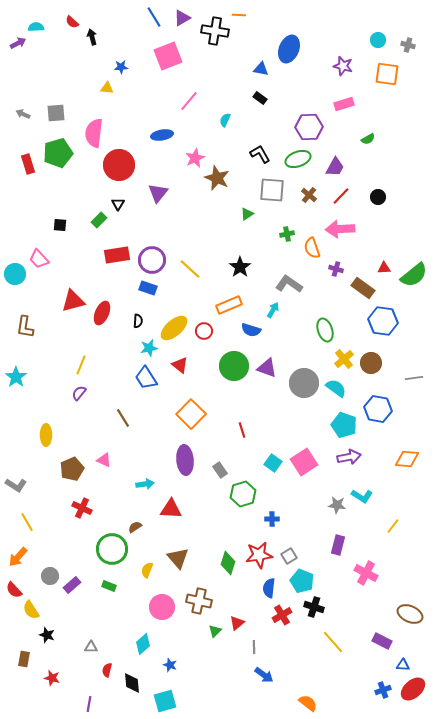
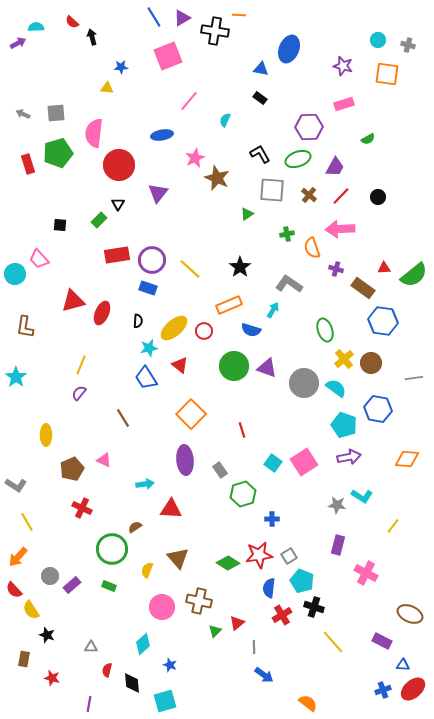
green diamond at (228, 563): rotated 75 degrees counterclockwise
